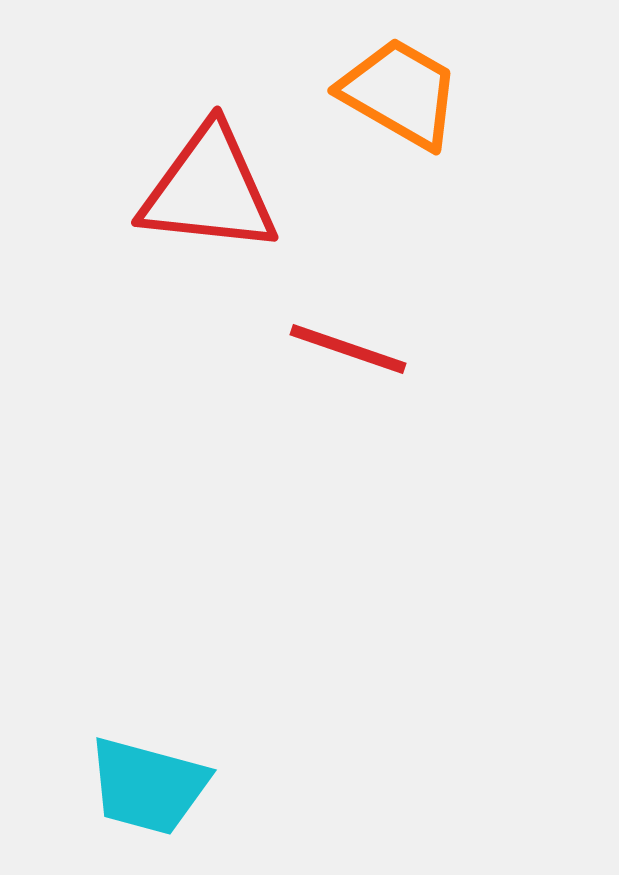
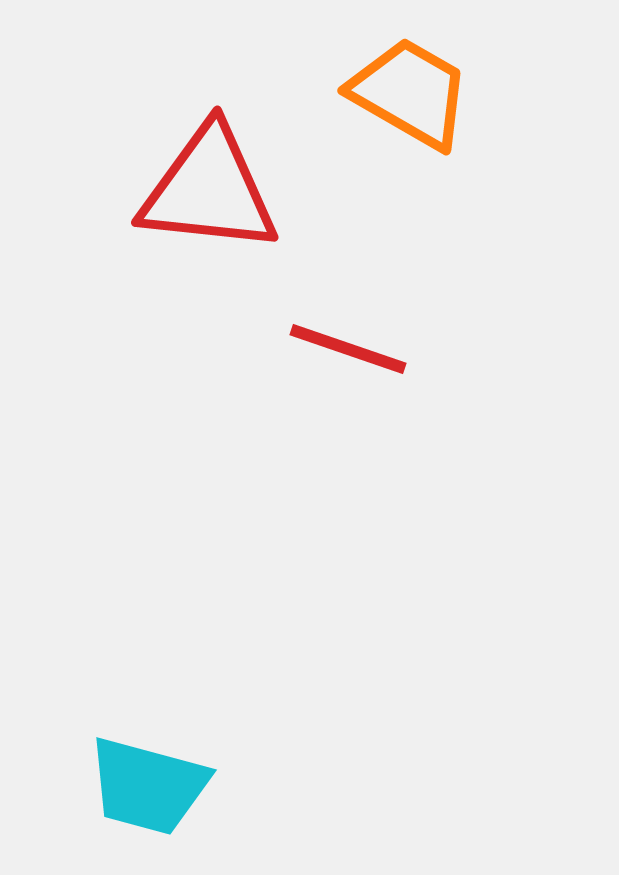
orange trapezoid: moved 10 px right
